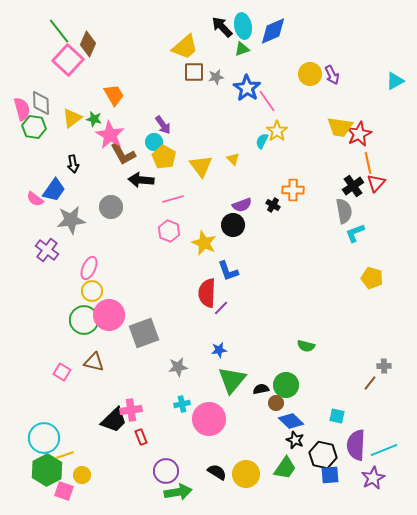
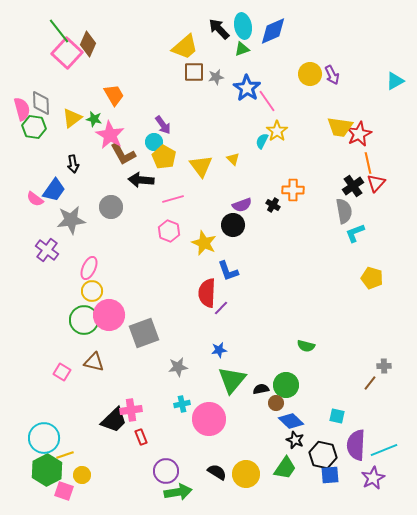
black arrow at (222, 27): moved 3 px left, 2 px down
pink square at (68, 60): moved 1 px left, 7 px up
